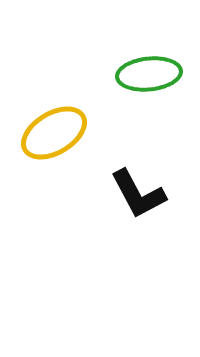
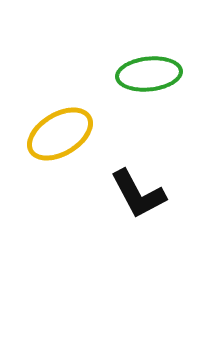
yellow ellipse: moved 6 px right, 1 px down
